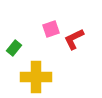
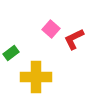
pink square: rotated 30 degrees counterclockwise
green rectangle: moved 3 px left, 5 px down; rotated 14 degrees clockwise
